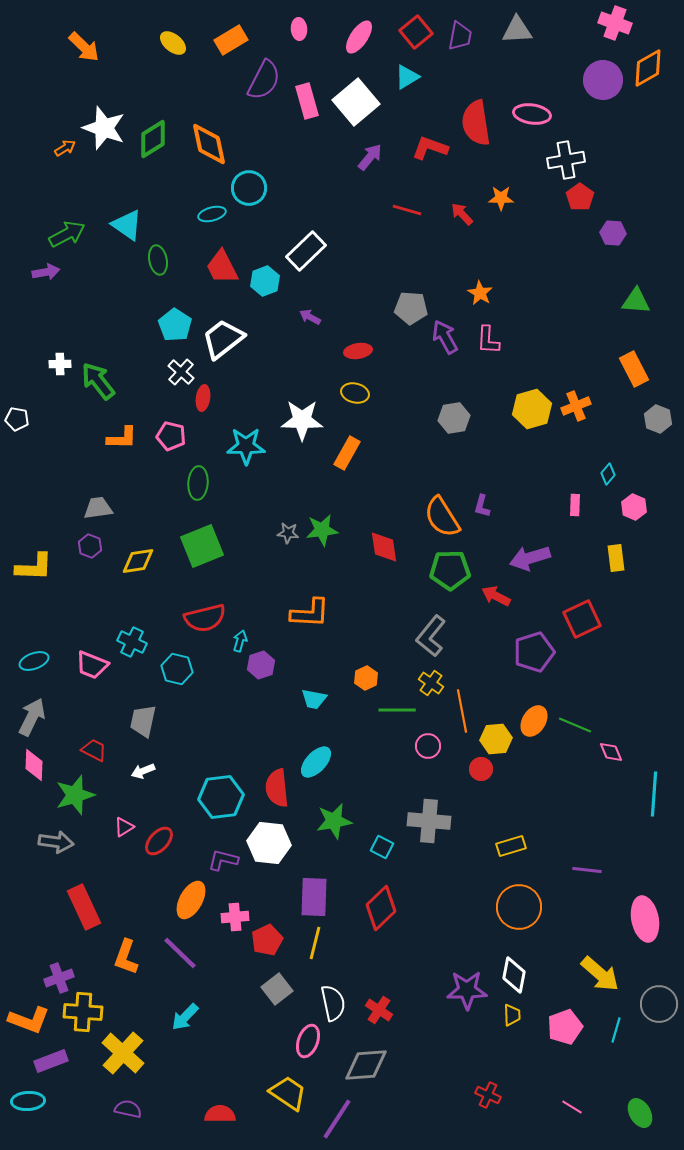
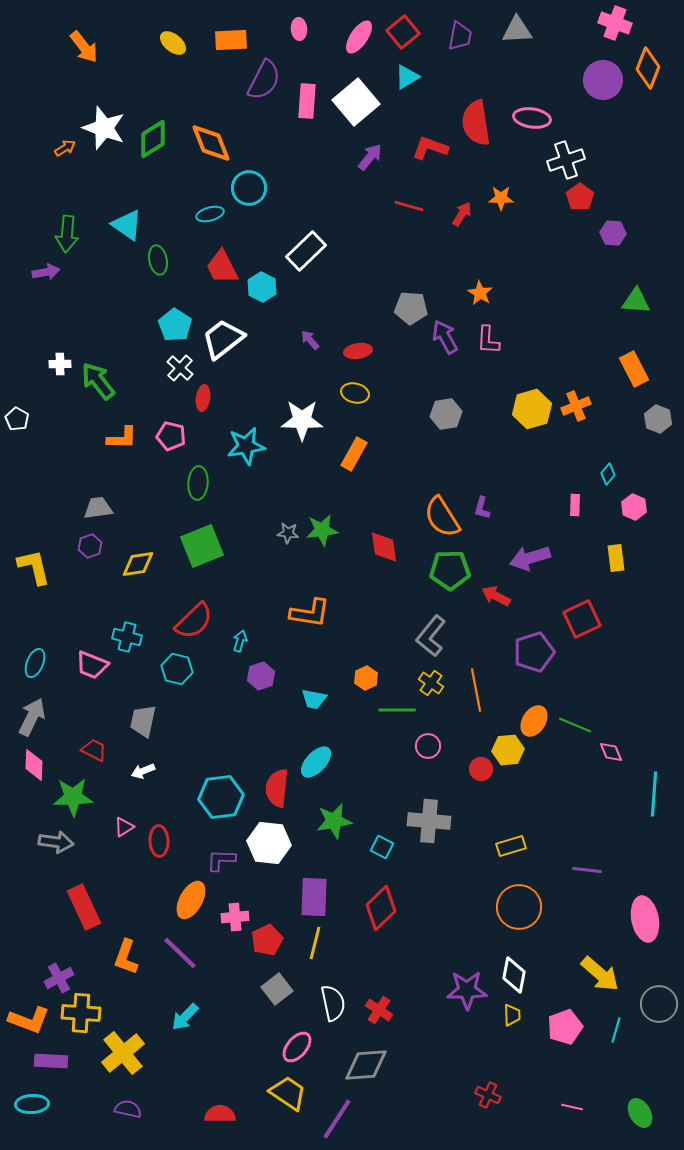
red square at (416, 32): moved 13 px left
orange rectangle at (231, 40): rotated 28 degrees clockwise
orange arrow at (84, 47): rotated 8 degrees clockwise
orange diamond at (648, 68): rotated 39 degrees counterclockwise
pink rectangle at (307, 101): rotated 20 degrees clockwise
pink ellipse at (532, 114): moved 4 px down
orange diamond at (209, 144): moved 2 px right, 1 px up; rotated 9 degrees counterclockwise
white cross at (566, 160): rotated 9 degrees counterclockwise
red line at (407, 210): moved 2 px right, 4 px up
cyan ellipse at (212, 214): moved 2 px left
red arrow at (462, 214): rotated 75 degrees clockwise
green arrow at (67, 234): rotated 123 degrees clockwise
cyan hexagon at (265, 281): moved 3 px left, 6 px down; rotated 12 degrees counterclockwise
purple arrow at (310, 317): moved 23 px down; rotated 20 degrees clockwise
white cross at (181, 372): moved 1 px left, 4 px up
gray hexagon at (454, 418): moved 8 px left, 4 px up
white pentagon at (17, 419): rotated 20 degrees clockwise
cyan star at (246, 446): rotated 9 degrees counterclockwise
orange rectangle at (347, 453): moved 7 px right, 1 px down
purple L-shape at (482, 506): moved 2 px down
purple hexagon at (90, 546): rotated 20 degrees clockwise
yellow diamond at (138, 561): moved 3 px down
yellow L-shape at (34, 567): rotated 105 degrees counterclockwise
orange L-shape at (310, 613): rotated 6 degrees clockwise
red semicircle at (205, 618): moved 11 px left, 3 px down; rotated 30 degrees counterclockwise
cyan cross at (132, 642): moved 5 px left, 5 px up; rotated 12 degrees counterclockwise
cyan ellipse at (34, 661): moved 1 px right, 2 px down; rotated 48 degrees counterclockwise
purple hexagon at (261, 665): moved 11 px down
orange line at (462, 711): moved 14 px right, 21 px up
yellow hexagon at (496, 739): moved 12 px right, 11 px down
red semicircle at (277, 788): rotated 12 degrees clockwise
green star at (75, 795): moved 2 px left, 2 px down; rotated 15 degrees clockwise
red ellipse at (159, 841): rotated 44 degrees counterclockwise
purple L-shape at (223, 860): moved 2 px left; rotated 12 degrees counterclockwise
purple cross at (59, 978): rotated 8 degrees counterclockwise
yellow cross at (83, 1012): moved 2 px left, 1 px down
pink ellipse at (308, 1041): moved 11 px left, 6 px down; rotated 20 degrees clockwise
yellow cross at (123, 1053): rotated 9 degrees clockwise
purple rectangle at (51, 1061): rotated 24 degrees clockwise
cyan ellipse at (28, 1101): moved 4 px right, 3 px down
pink line at (572, 1107): rotated 20 degrees counterclockwise
